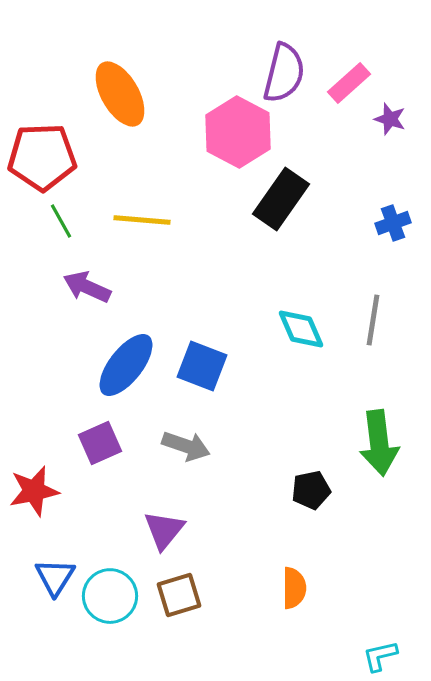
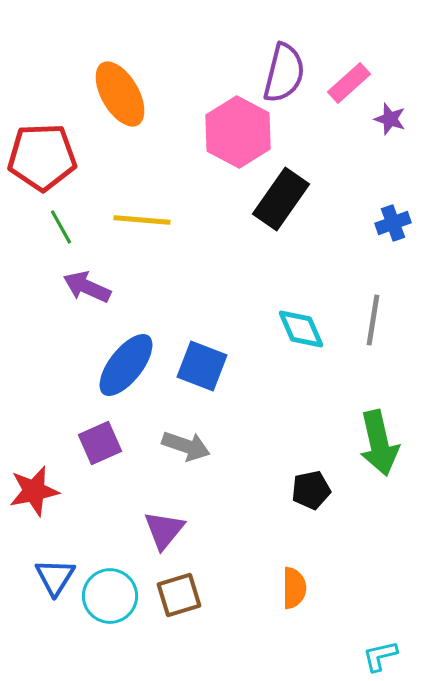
green line: moved 6 px down
green arrow: rotated 6 degrees counterclockwise
